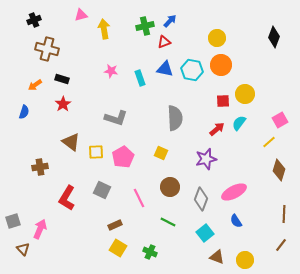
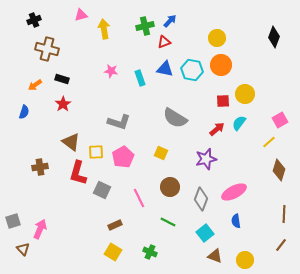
gray L-shape at (116, 118): moved 3 px right, 4 px down
gray semicircle at (175, 118): rotated 125 degrees clockwise
red L-shape at (67, 198): moved 11 px right, 25 px up; rotated 15 degrees counterclockwise
blue semicircle at (236, 221): rotated 24 degrees clockwise
yellow square at (118, 248): moved 5 px left, 4 px down
brown triangle at (217, 257): moved 2 px left, 1 px up
